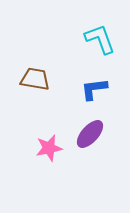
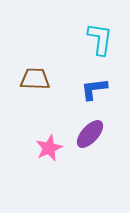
cyan L-shape: rotated 28 degrees clockwise
brown trapezoid: rotated 8 degrees counterclockwise
pink star: rotated 12 degrees counterclockwise
